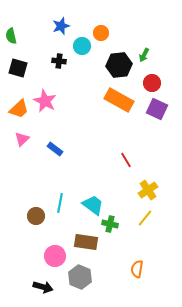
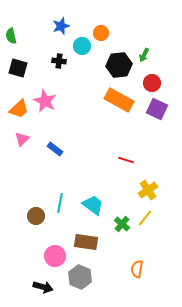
red line: rotated 42 degrees counterclockwise
green cross: moved 12 px right; rotated 28 degrees clockwise
